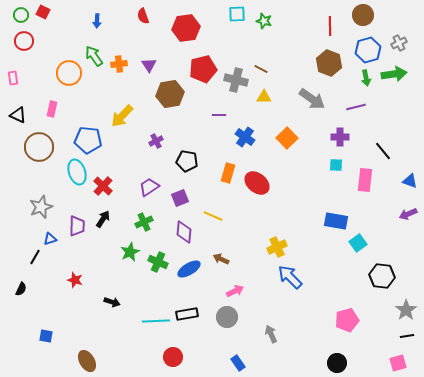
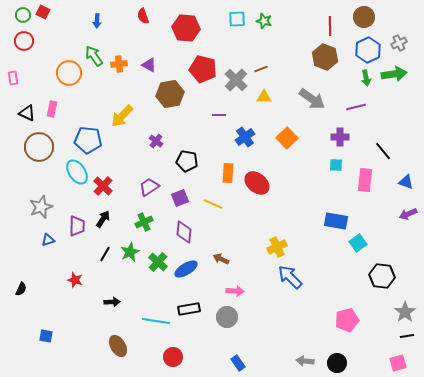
cyan square at (237, 14): moved 5 px down
green circle at (21, 15): moved 2 px right
brown circle at (363, 15): moved 1 px right, 2 px down
red hexagon at (186, 28): rotated 12 degrees clockwise
blue hexagon at (368, 50): rotated 10 degrees counterclockwise
brown hexagon at (329, 63): moved 4 px left, 6 px up
purple triangle at (149, 65): rotated 28 degrees counterclockwise
red pentagon at (203, 69): rotated 28 degrees clockwise
brown line at (261, 69): rotated 48 degrees counterclockwise
gray cross at (236, 80): rotated 30 degrees clockwise
black triangle at (18, 115): moved 9 px right, 2 px up
blue cross at (245, 137): rotated 18 degrees clockwise
purple cross at (156, 141): rotated 24 degrees counterclockwise
cyan ellipse at (77, 172): rotated 15 degrees counterclockwise
orange rectangle at (228, 173): rotated 12 degrees counterclockwise
blue triangle at (410, 181): moved 4 px left, 1 px down
yellow line at (213, 216): moved 12 px up
blue triangle at (50, 239): moved 2 px left, 1 px down
black line at (35, 257): moved 70 px right, 3 px up
green cross at (158, 262): rotated 18 degrees clockwise
blue ellipse at (189, 269): moved 3 px left
pink arrow at (235, 291): rotated 30 degrees clockwise
black arrow at (112, 302): rotated 21 degrees counterclockwise
gray star at (406, 310): moved 1 px left, 2 px down
black rectangle at (187, 314): moved 2 px right, 5 px up
cyan line at (156, 321): rotated 12 degrees clockwise
gray arrow at (271, 334): moved 34 px right, 27 px down; rotated 60 degrees counterclockwise
brown ellipse at (87, 361): moved 31 px right, 15 px up
